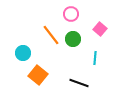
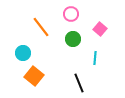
orange line: moved 10 px left, 8 px up
orange square: moved 4 px left, 1 px down
black line: rotated 48 degrees clockwise
